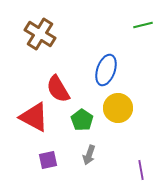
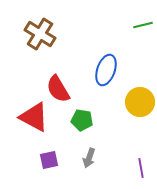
yellow circle: moved 22 px right, 6 px up
green pentagon: rotated 25 degrees counterclockwise
gray arrow: moved 3 px down
purple square: moved 1 px right
purple line: moved 2 px up
